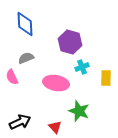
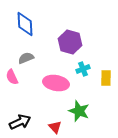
cyan cross: moved 1 px right, 2 px down
